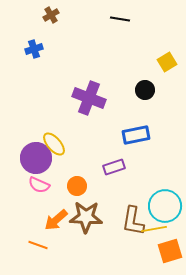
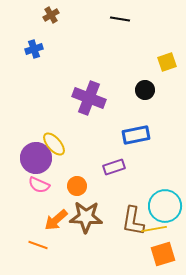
yellow square: rotated 12 degrees clockwise
orange square: moved 7 px left, 3 px down
